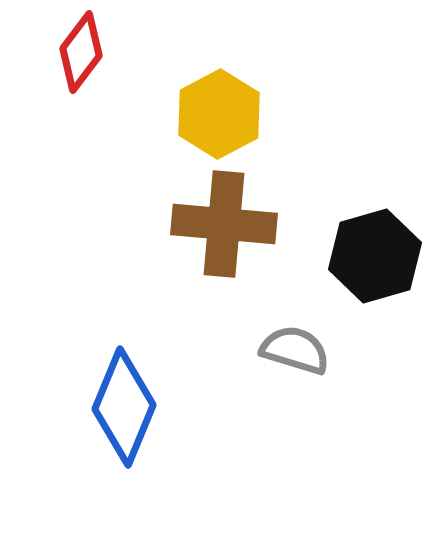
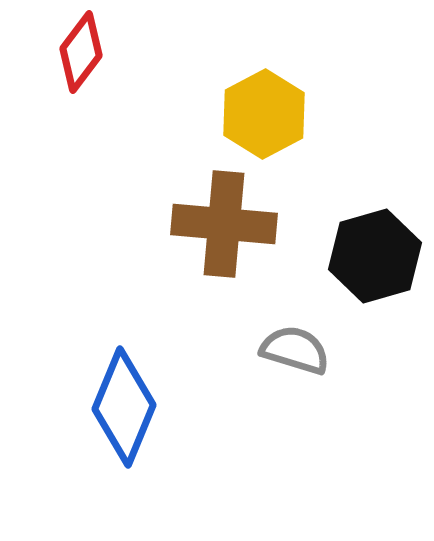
yellow hexagon: moved 45 px right
